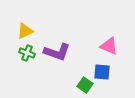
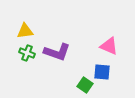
yellow triangle: rotated 18 degrees clockwise
